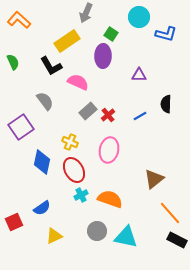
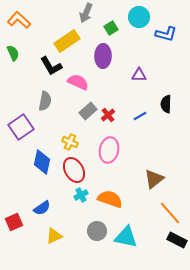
green square: moved 6 px up; rotated 24 degrees clockwise
green semicircle: moved 9 px up
gray semicircle: rotated 48 degrees clockwise
